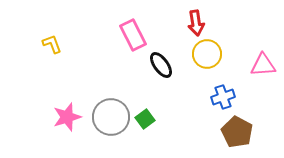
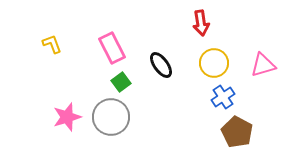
red arrow: moved 5 px right
pink rectangle: moved 21 px left, 13 px down
yellow circle: moved 7 px right, 9 px down
pink triangle: rotated 12 degrees counterclockwise
blue cross: rotated 15 degrees counterclockwise
green square: moved 24 px left, 37 px up
